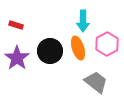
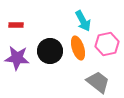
cyan arrow: rotated 30 degrees counterclockwise
red rectangle: rotated 16 degrees counterclockwise
pink hexagon: rotated 15 degrees clockwise
purple star: rotated 30 degrees counterclockwise
gray trapezoid: moved 2 px right
